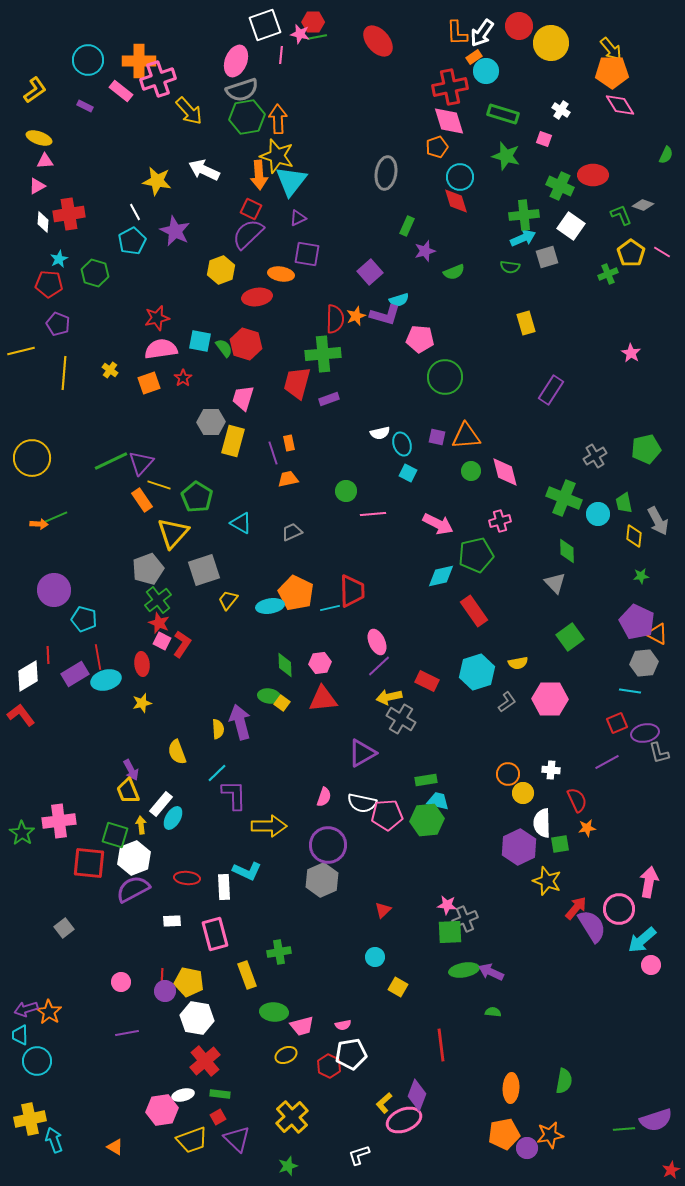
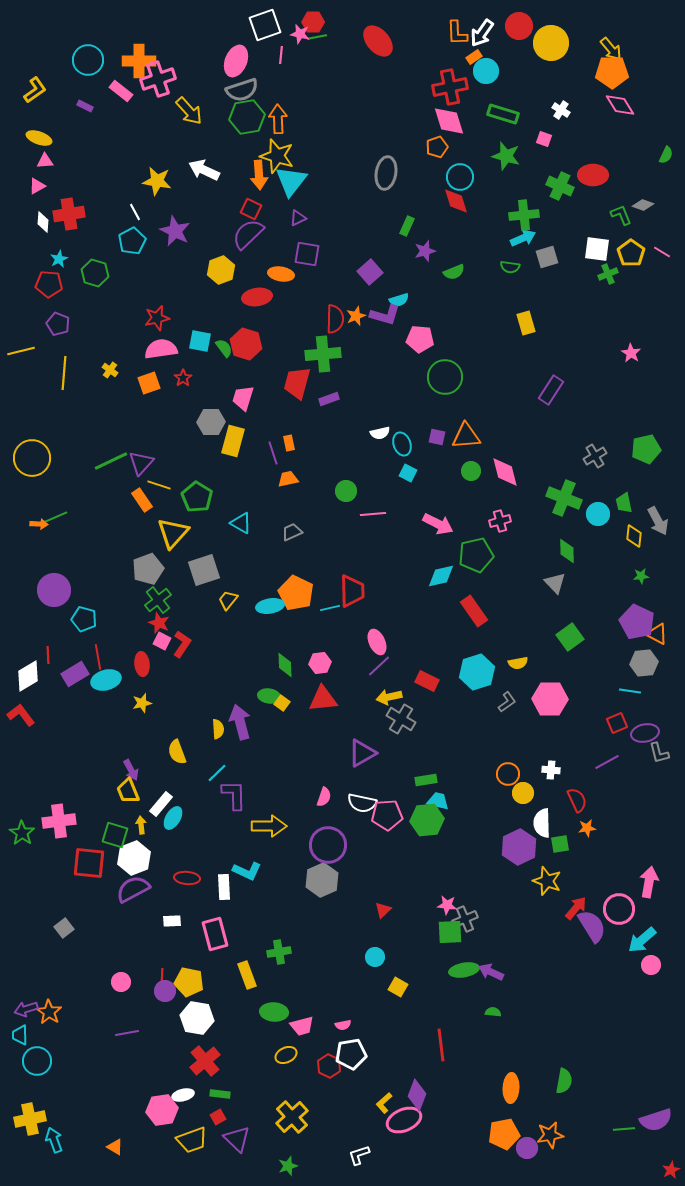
white square at (571, 226): moved 26 px right, 23 px down; rotated 28 degrees counterclockwise
